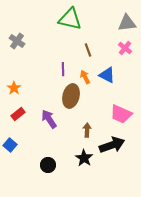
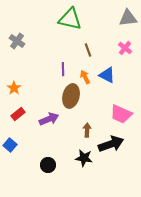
gray triangle: moved 1 px right, 5 px up
purple arrow: rotated 102 degrees clockwise
black arrow: moved 1 px left, 1 px up
black star: rotated 24 degrees counterclockwise
